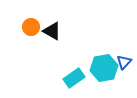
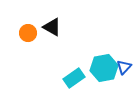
orange circle: moved 3 px left, 6 px down
black triangle: moved 4 px up
blue triangle: moved 5 px down
